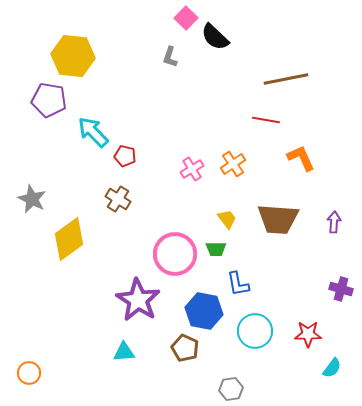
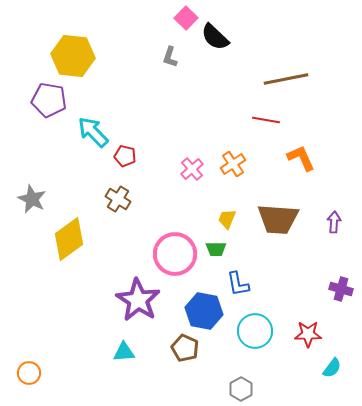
pink cross: rotated 10 degrees counterclockwise
yellow trapezoid: rotated 120 degrees counterclockwise
gray hexagon: moved 10 px right; rotated 20 degrees counterclockwise
